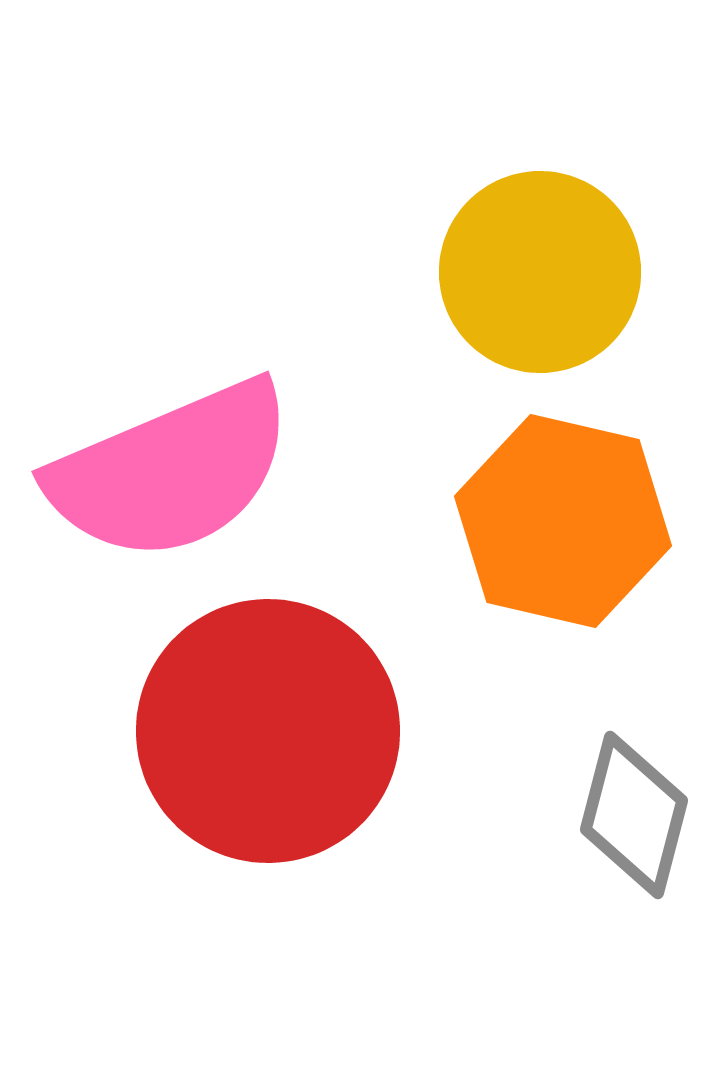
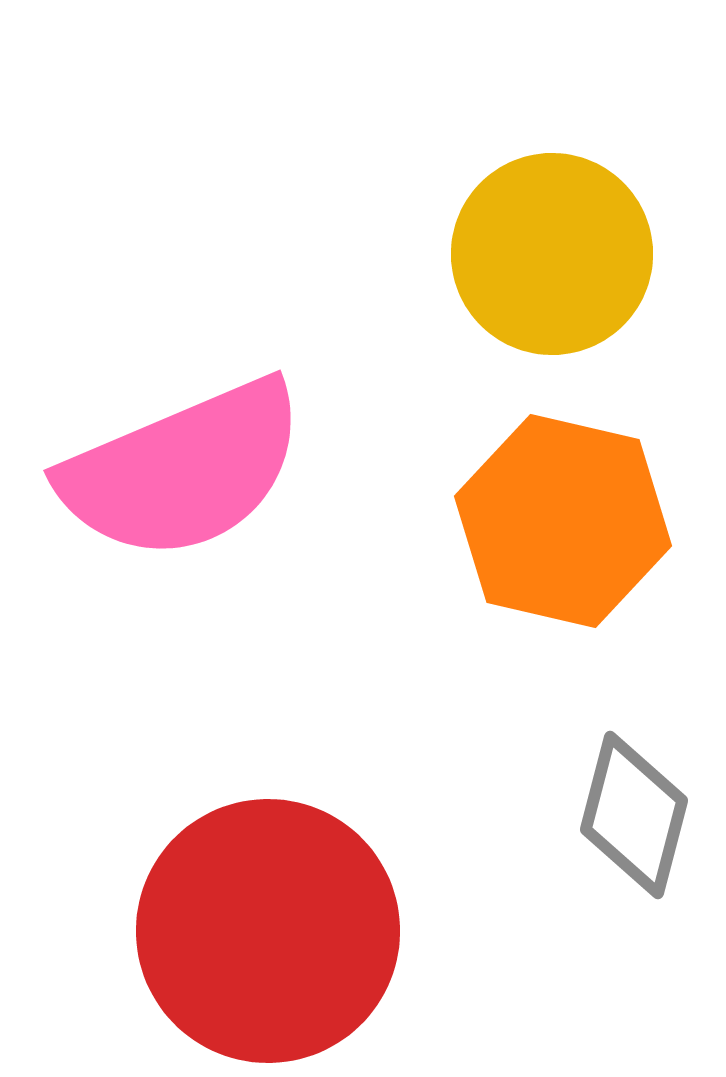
yellow circle: moved 12 px right, 18 px up
pink semicircle: moved 12 px right, 1 px up
red circle: moved 200 px down
